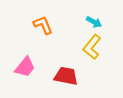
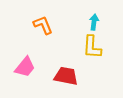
cyan arrow: rotated 112 degrees counterclockwise
yellow L-shape: rotated 35 degrees counterclockwise
